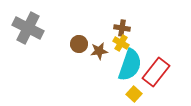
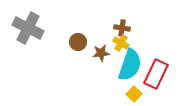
brown circle: moved 1 px left, 2 px up
brown star: moved 2 px right, 2 px down
red rectangle: moved 2 px down; rotated 12 degrees counterclockwise
